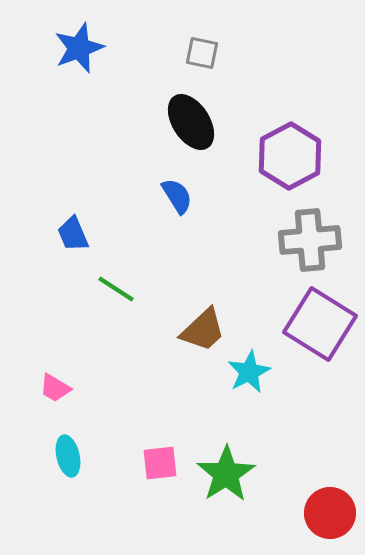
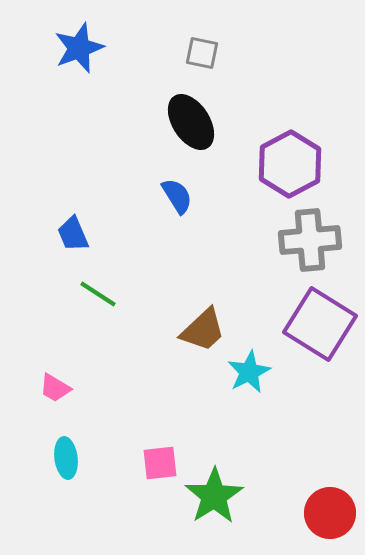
purple hexagon: moved 8 px down
green line: moved 18 px left, 5 px down
cyan ellipse: moved 2 px left, 2 px down; rotated 6 degrees clockwise
green star: moved 12 px left, 22 px down
